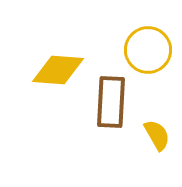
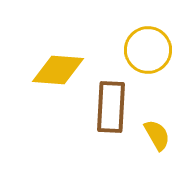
brown rectangle: moved 5 px down
